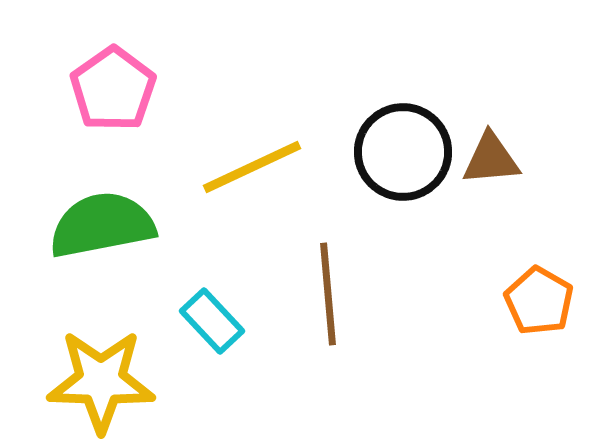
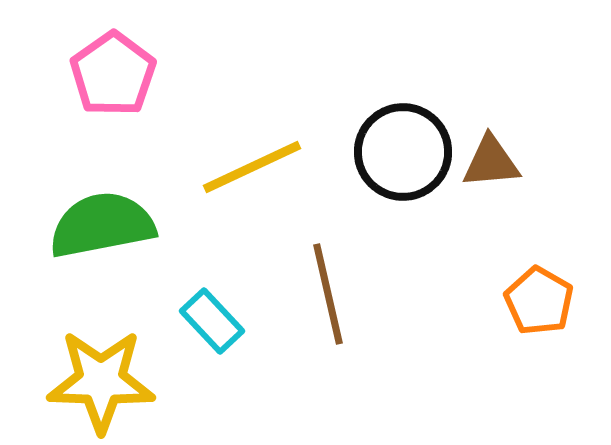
pink pentagon: moved 15 px up
brown triangle: moved 3 px down
brown line: rotated 8 degrees counterclockwise
